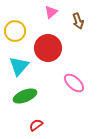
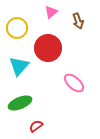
yellow circle: moved 2 px right, 3 px up
green ellipse: moved 5 px left, 7 px down
red semicircle: moved 1 px down
